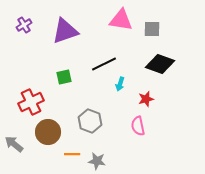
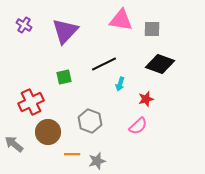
purple cross: rotated 28 degrees counterclockwise
purple triangle: rotated 28 degrees counterclockwise
pink semicircle: rotated 120 degrees counterclockwise
gray star: rotated 24 degrees counterclockwise
